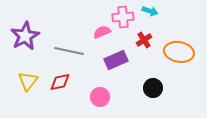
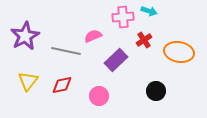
cyan arrow: moved 1 px left
pink semicircle: moved 9 px left, 4 px down
gray line: moved 3 px left
purple rectangle: rotated 20 degrees counterclockwise
red diamond: moved 2 px right, 3 px down
black circle: moved 3 px right, 3 px down
pink circle: moved 1 px left, 1 px up
